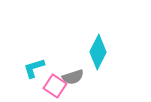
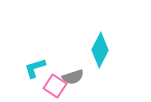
cyan diamond: moved 2 px right, 2 px up
cyan L-shape: moved 1 px right
